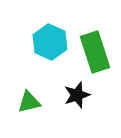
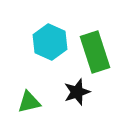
black star: moved 3 px up
